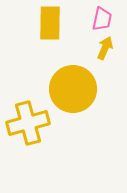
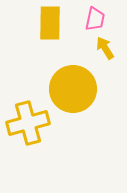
pink trapezoid: moved 7 px left
yellow arrow: rotated 55 degrees counterclockwise
